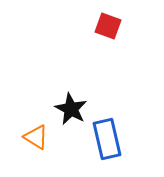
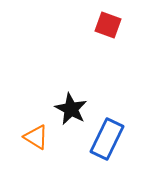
red square: moved 1 px up
blue rectangle: rotated 39 degrees clockwise
